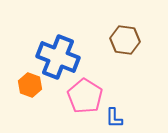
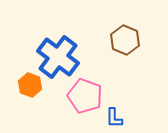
brown hexagon: rotated 16 degrees clockwise
blue cross: rotated 15 degrees clockwise
pink pentagon: rotated 12 degrees counterclockwise
